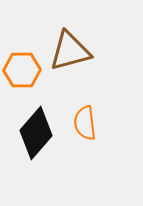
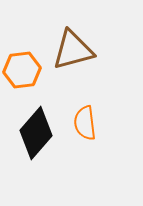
brown triangle: moved 3 px right, 1 px up
orange hexagon: rotated 6 degrees counterclockwise
